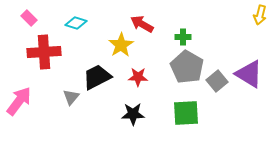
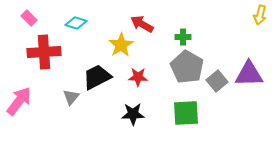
purple triangle: rotated 32 degrees counterclockwise
